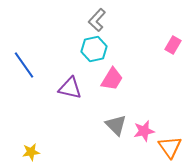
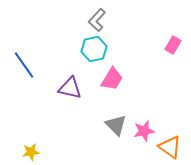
orange triangle: rotated 20 degrees counterclockwise
